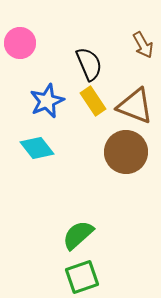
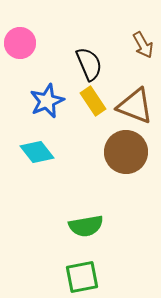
cyan diamond: moved 4 px down
green semicircle: moved 8 px right, 9 px up; rotated 148 degrees counterclockwise
green square: rotated 8 degrees clockwise
